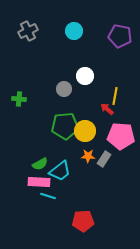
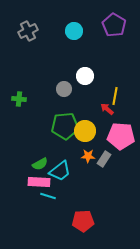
purple pentagon: moved 6 px left, 11 px up; rotated 20 degrees clockwise
